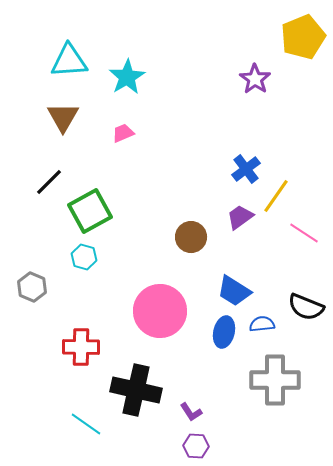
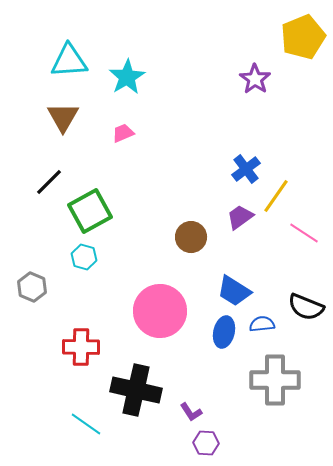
purple hexagon: moved 10 px right, 3 px up
